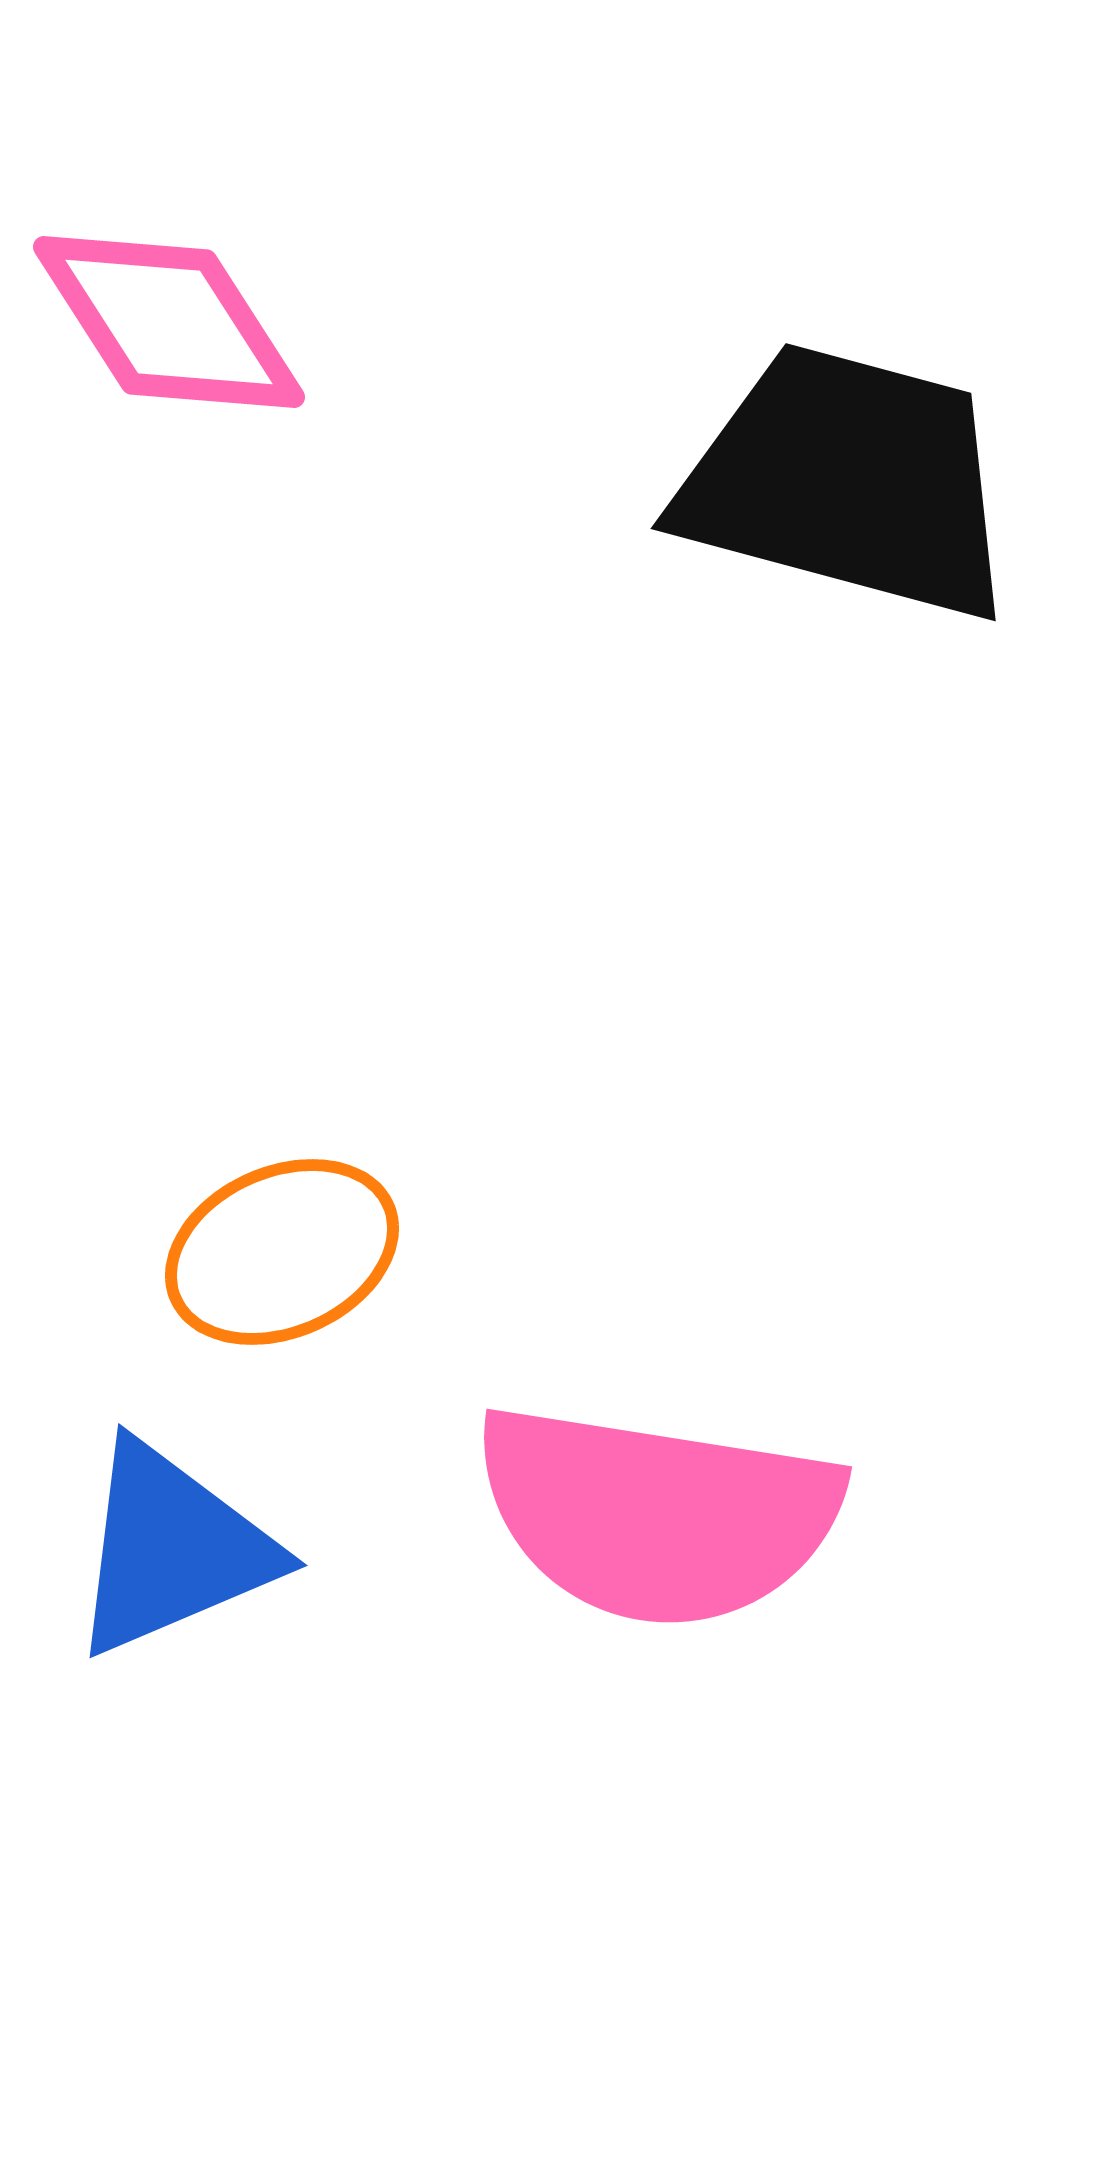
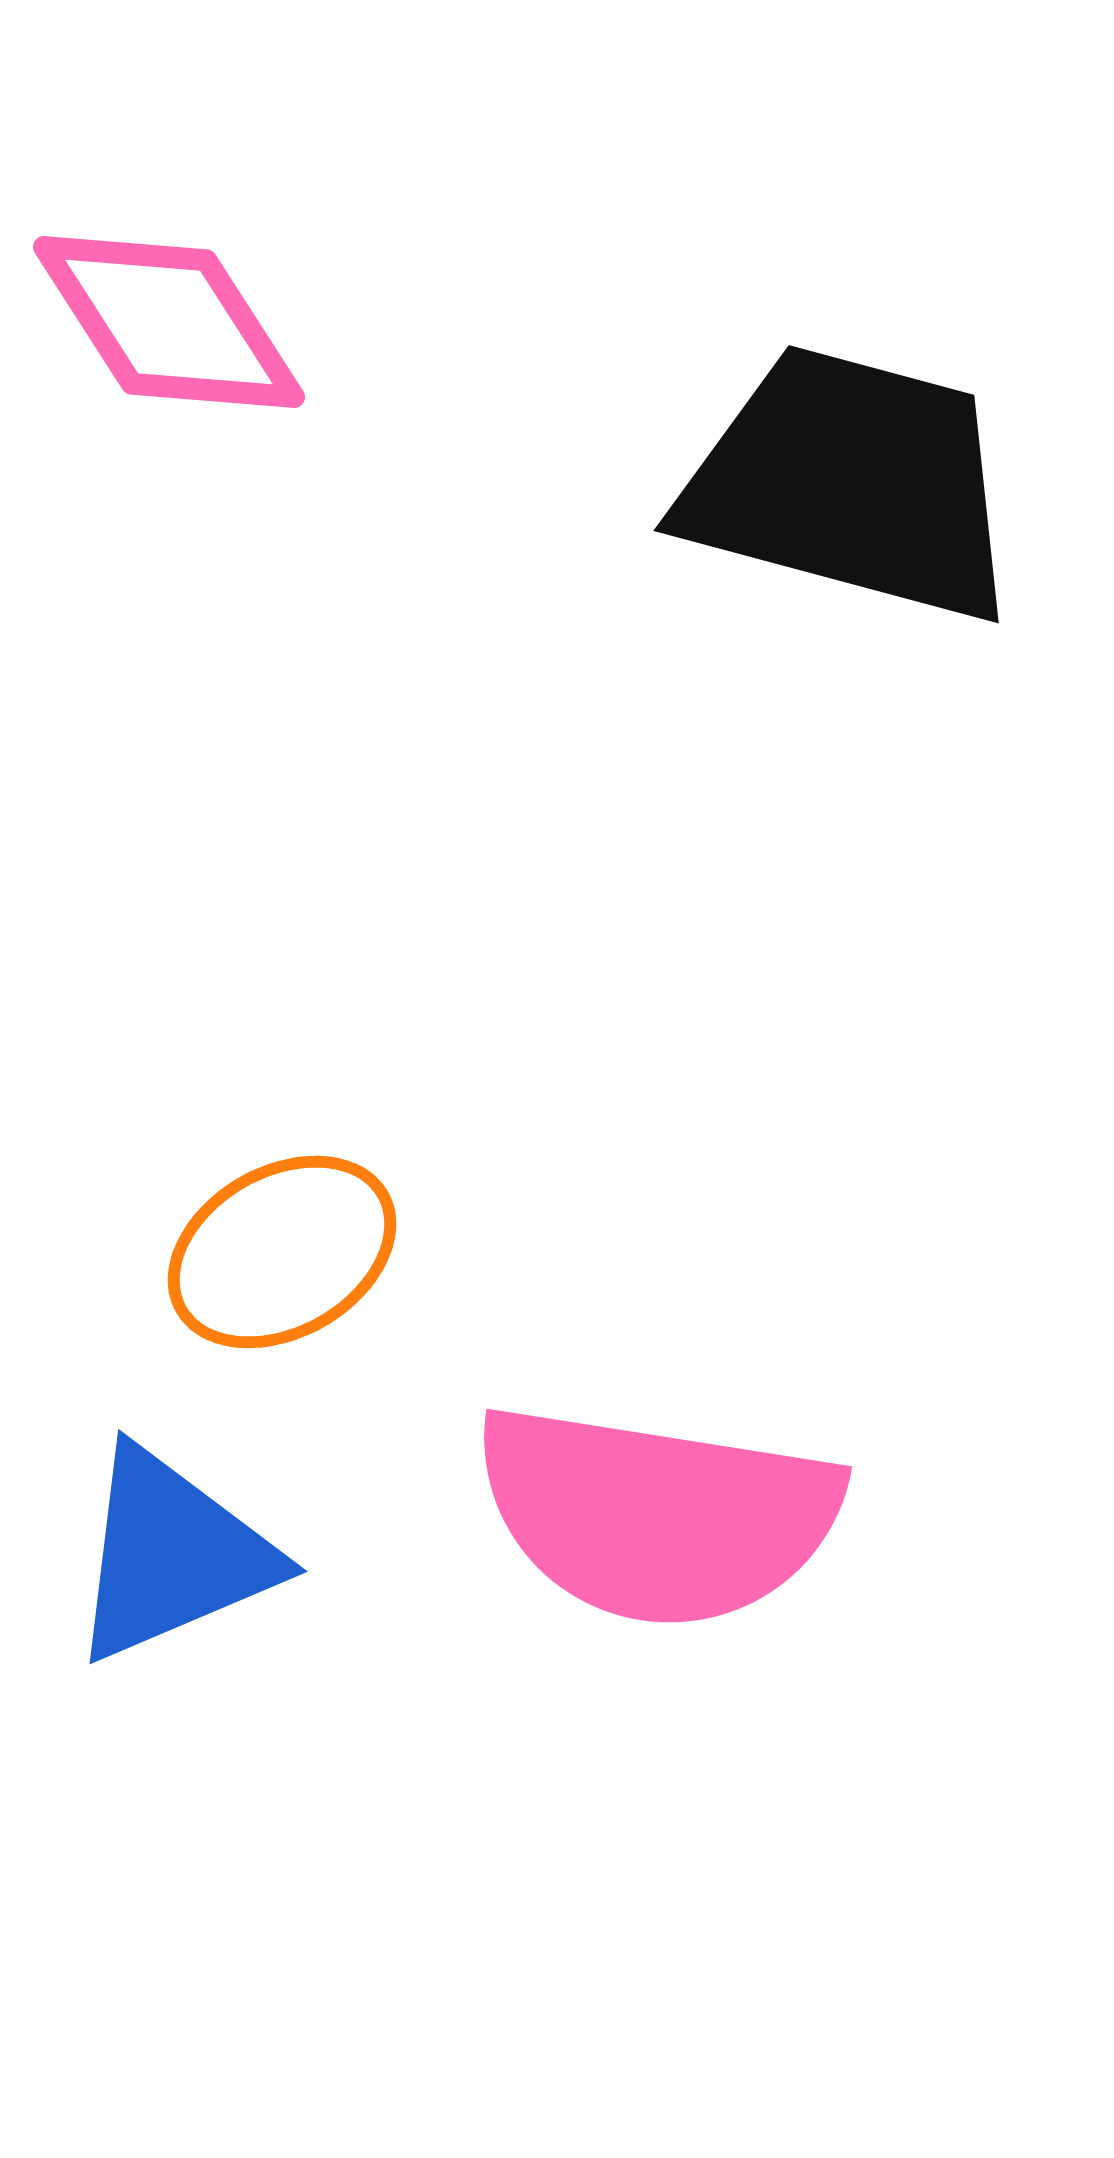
black trapezoid: moved 3 px right, 2 px down
orange ellipse: rotated 6 degrees counterclockwise
blue triangle: moved 6 px down
